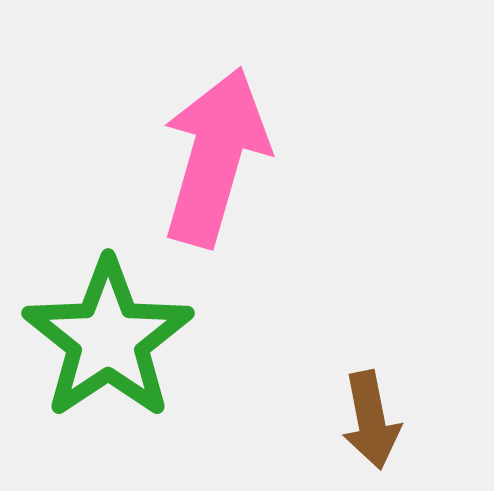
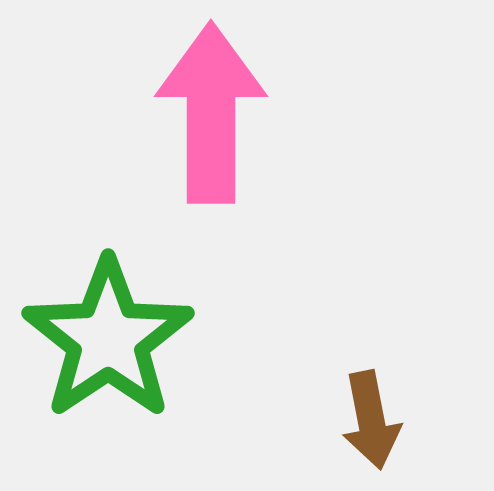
pink arrow: moved 4 px left, 44 px up; rotated 16 degrees counterclockwise
